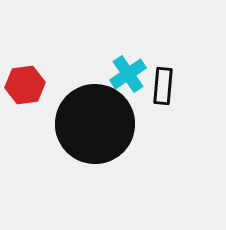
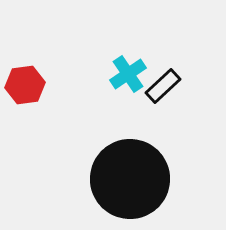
black rectangle: rotated 42 degrees clockwise
black circle: moved 35 px right, 55 px down
